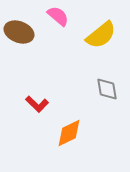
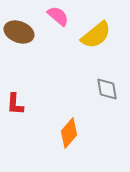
yellow semicircle: moved 5 px left
red L-shape: moved 22 px left; rotated 50 degrees clockwise
orange diamond: rotated 24 degrees counterclockwise
